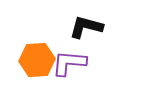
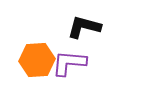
black L-shape: moved 2 px left
